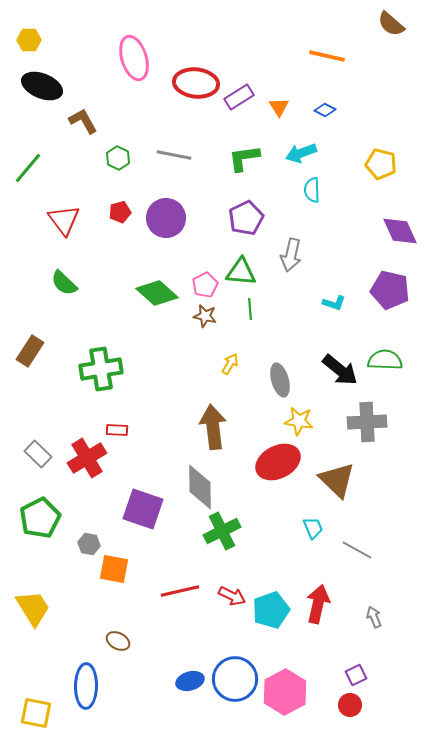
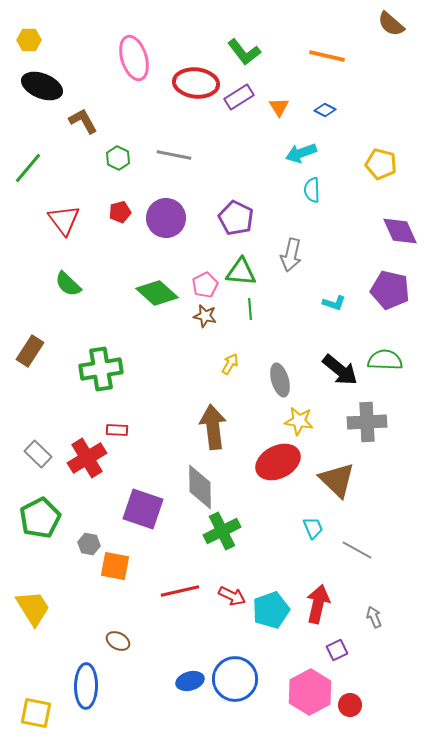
green L-shape at (244, 158): moved 106 px up; rotated 120 degrees counterclockwise
purple pentagon at (246, 218): moved 10 px left; rotated 20 degrees counterclockwise
green semicircle at (64, 283): moved 4 px right, 1 px down
orange square at (114, 569): moved 1 px right, 3 px up
purple square at (356, 675): moved 19 px left, 25 px up
pink hexagon at (285, 692): moved 25 px right
